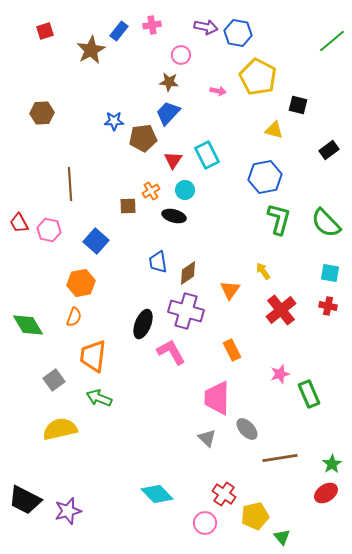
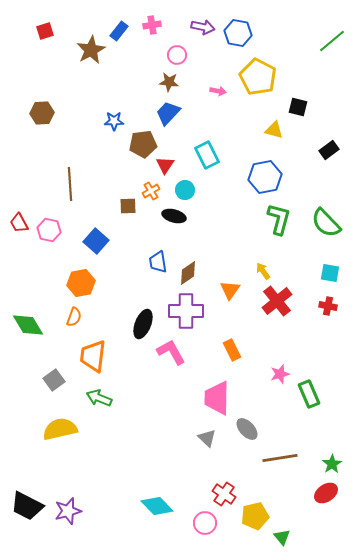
purple arrow at (206, 27): moved 3 px left
pink circle at (181, 55): moved 4 px left
black square at (298, 105): moved 2 px down
brown pentagon at (143, 138): moved 6 px down
red triangle at (173, 160): moved 8 px left, 5 px down
red cross at (281, 310): moved 4 px left, 9 px up
purple cross at (186, 311): rotated 16 degrees counterclockwise
cyan diamond at (157, 494): moved 12 px down
black trapezoid at (25, 500): moved 2 px right, 6 px down
